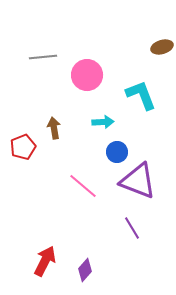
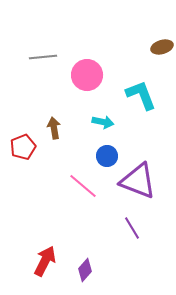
cyan arrow: rotated 15 degrees clockwise
blue circle: moved 10 px left, 4 px down
